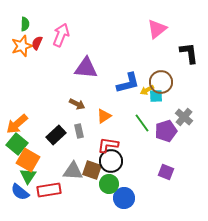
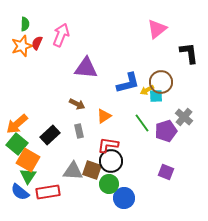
black rectangle: moved 6 px left
red rectangle: moved 1 px left, 2 px down
